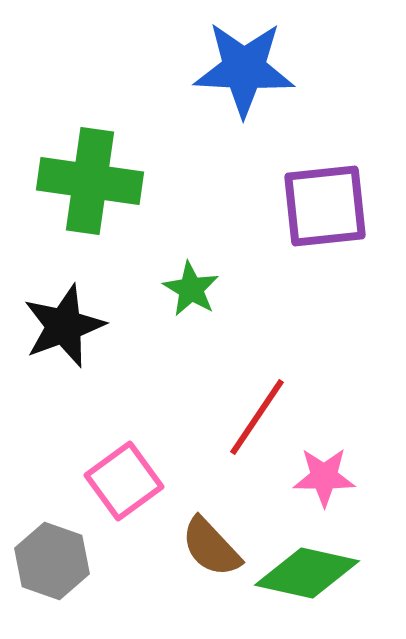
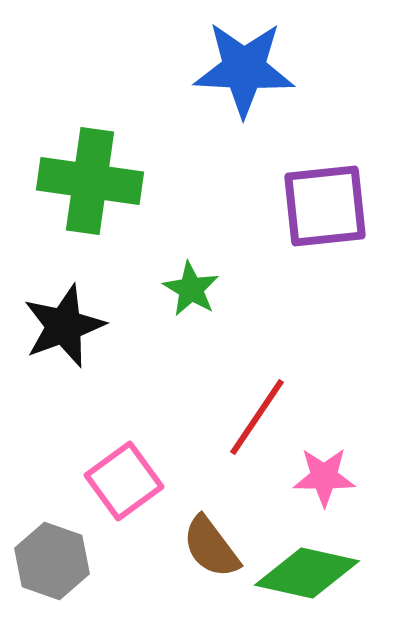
brown semicircle: rotated 6 degrees clockwise
